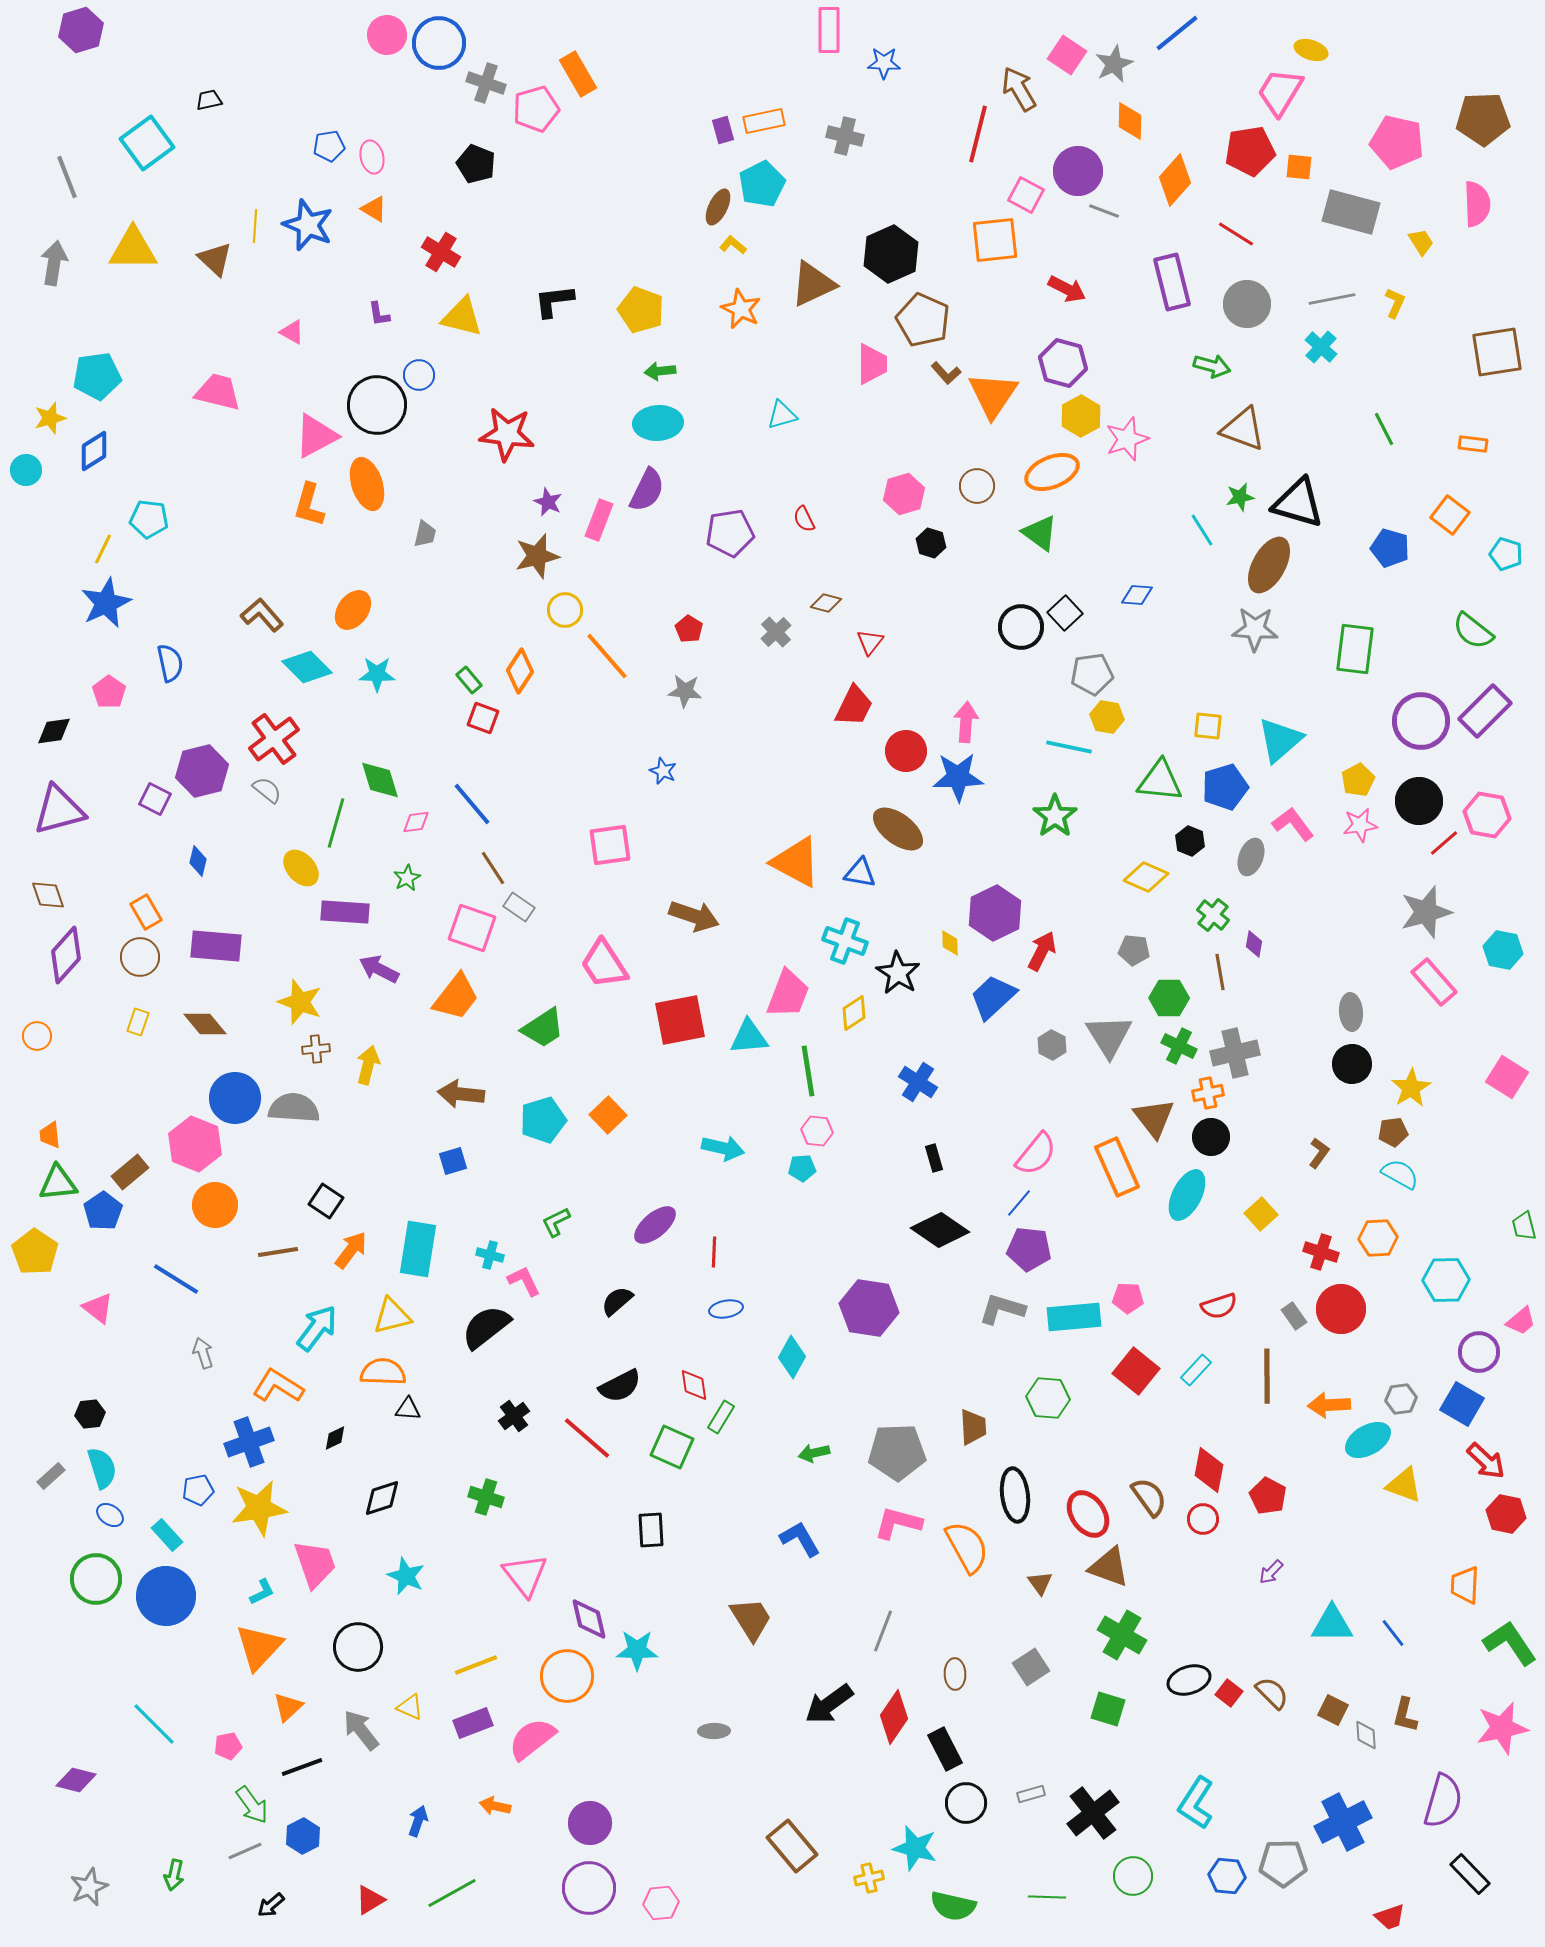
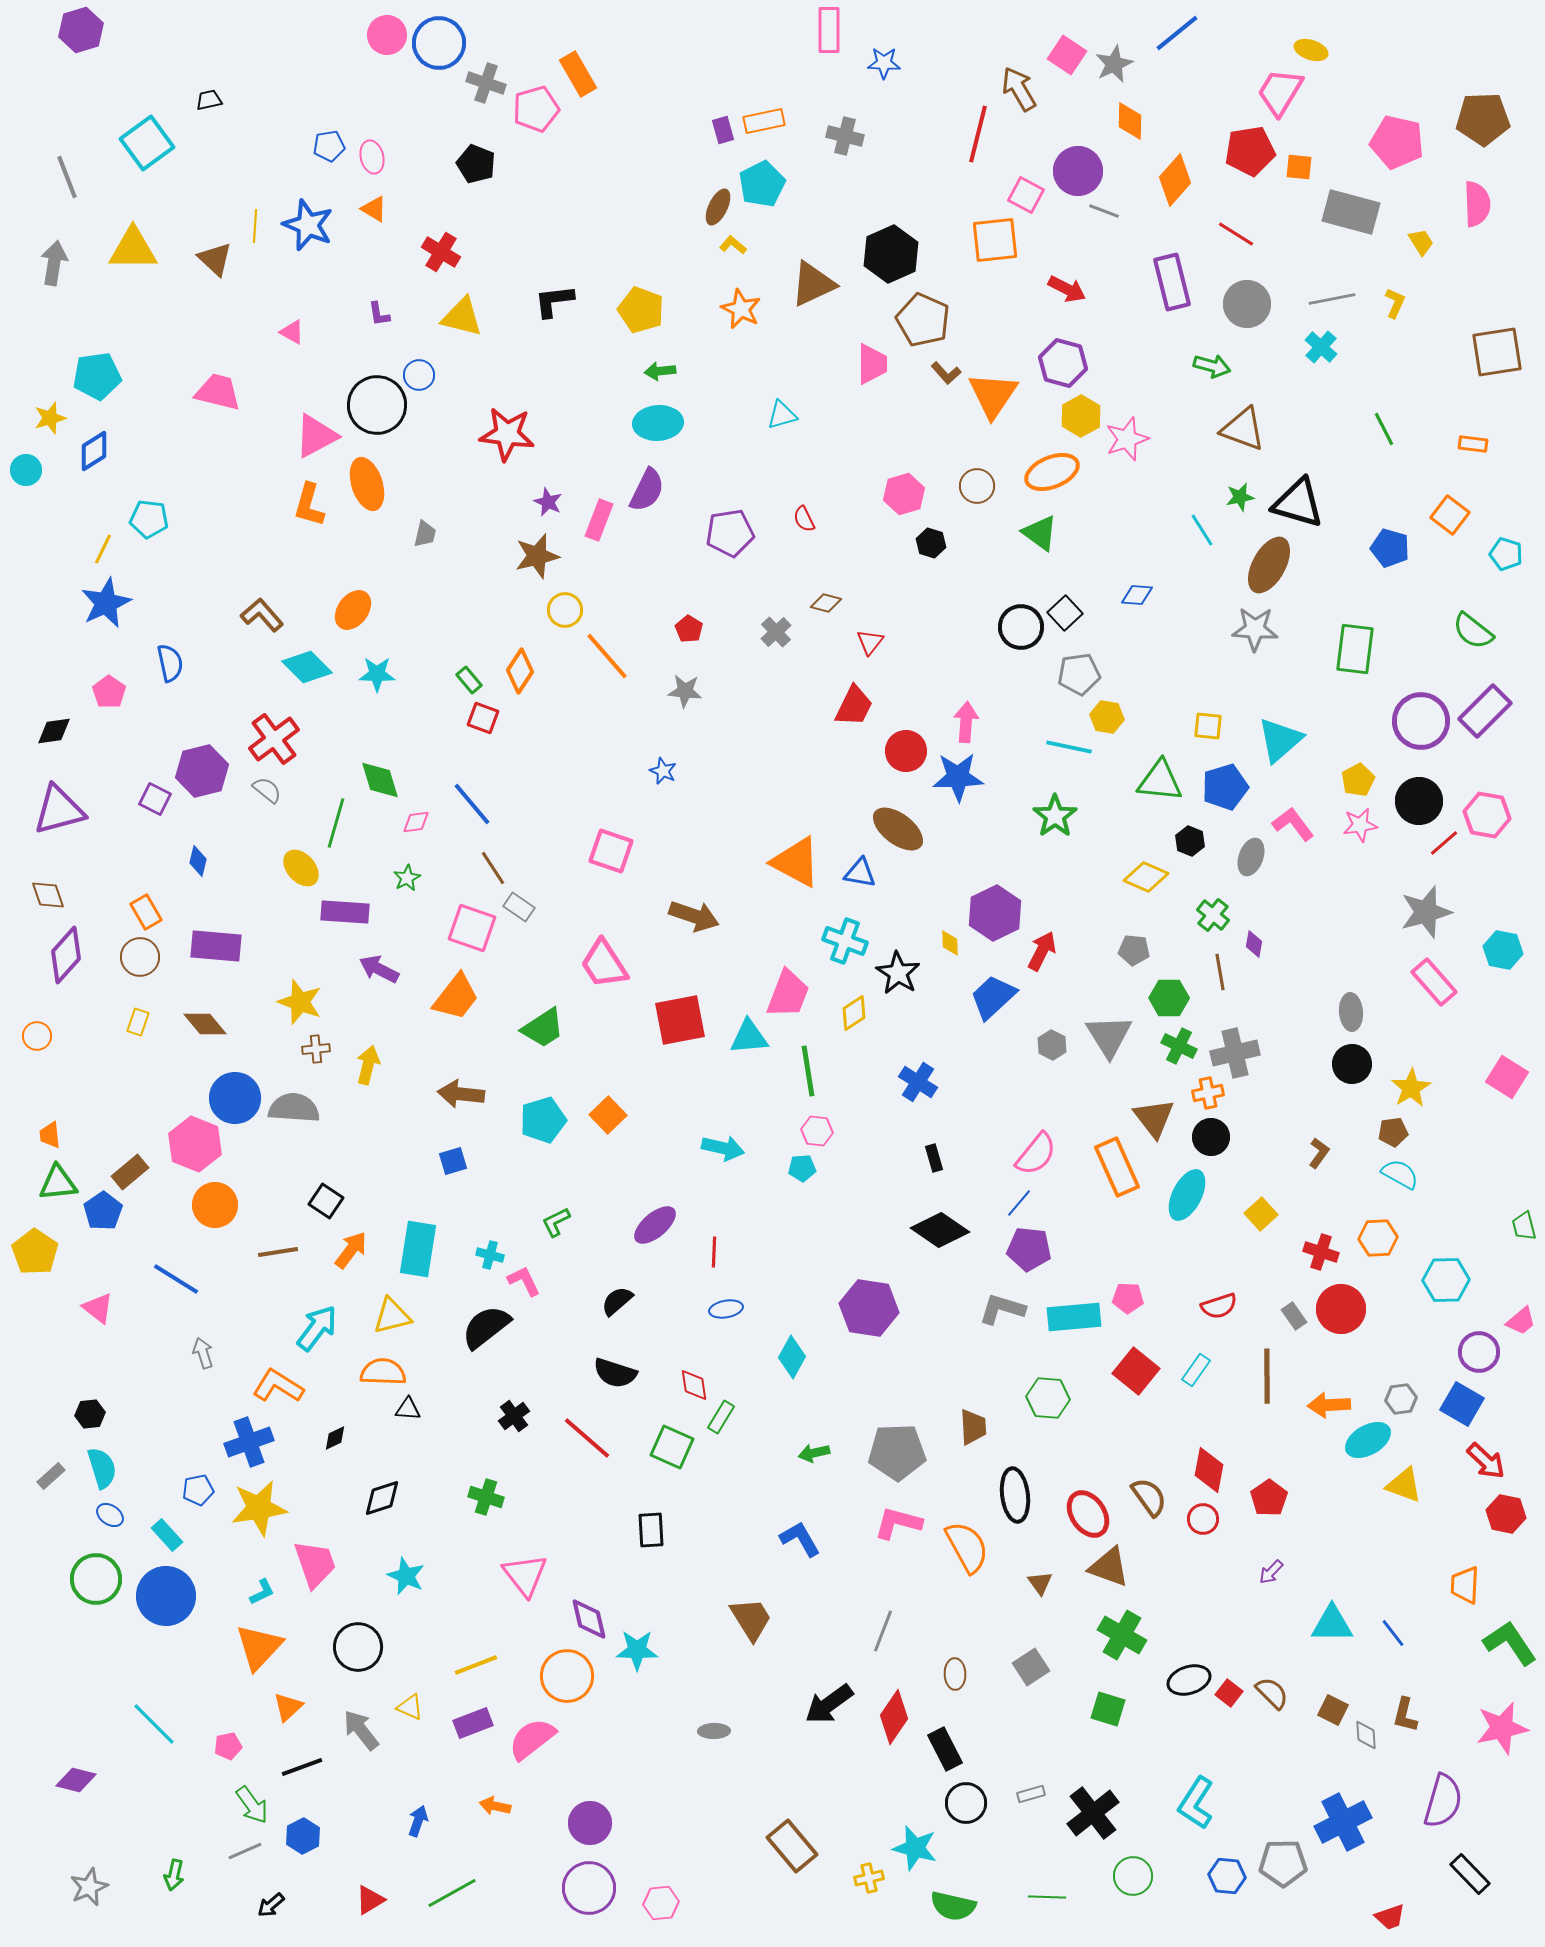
gray pentagon at (1092, 674): moved 13 px left
pink square at (610, 845): moved 1 px right, 6 px down; rotated 27 degrees clockwise
cyan rectangle at (1196, 1370): rotated 8 degrees counterclockwise
black semicircle at (620, 1386): moved 5 px left, 13 px up; rotated 45 degrees clockwise
red pentagon at (1268, 1496): moved 1 px right, 2 px down; rotated 9 degrees clockwise
